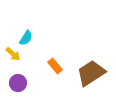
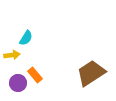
yellow arrow: moved 1 px left, 1 px down; rotated 49 degrees counterclockwise
orange rectangle: moved 20 px left, 9 px down
